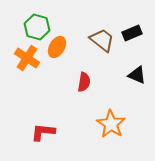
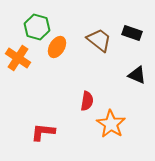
black rectangle: rotated 42 degrees clockwise
brown trapezoid: moved 3 px left
orange cross: moved 9 px left
red semicircle: moved 3 px right, 19 px down
